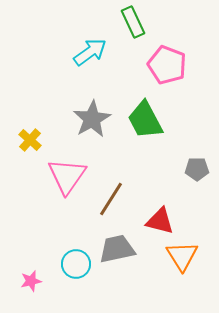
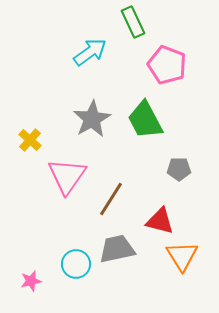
gray pentagon: moved 18 px left
